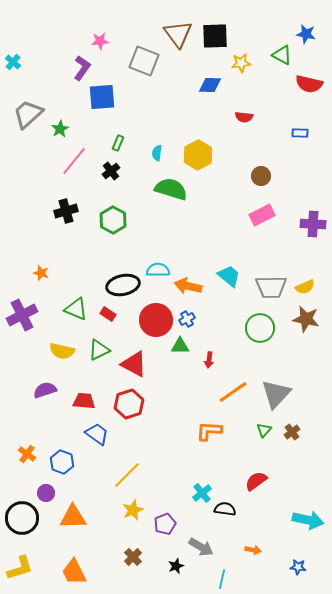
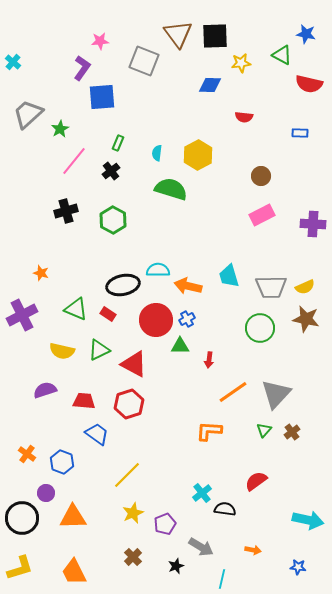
cyan trapezoid at (229, 276): rotated 145 degrees counterclockwise
yellow star at (133, 510): moved 3 px down
